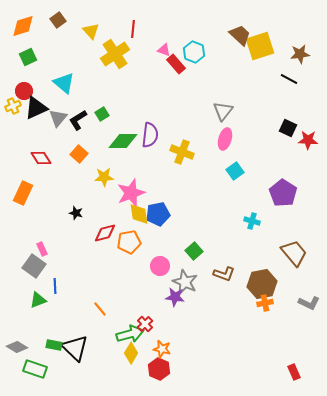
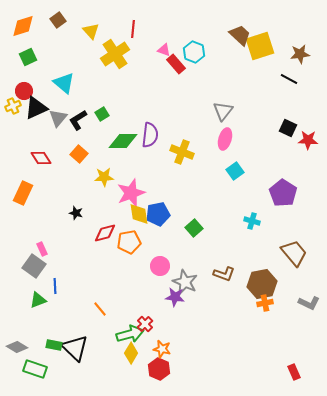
green square at (194, 251): moved 23 px up
